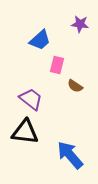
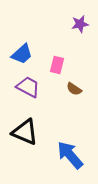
purple star: rotated 18 degrees counterclockwise
blue trapezoid: moved 18 px left, 14 px down
brown semicircle: moved 1 px left, 3 px down
purple trapezoid: moved 3 px left, 12 px up; rotated 10 degrees counterclockwise
black triangle: rotated 16 degrees clockwise
